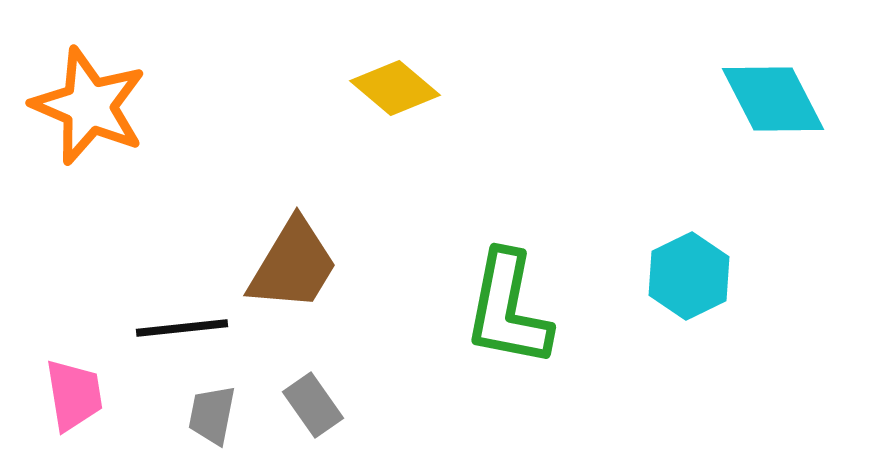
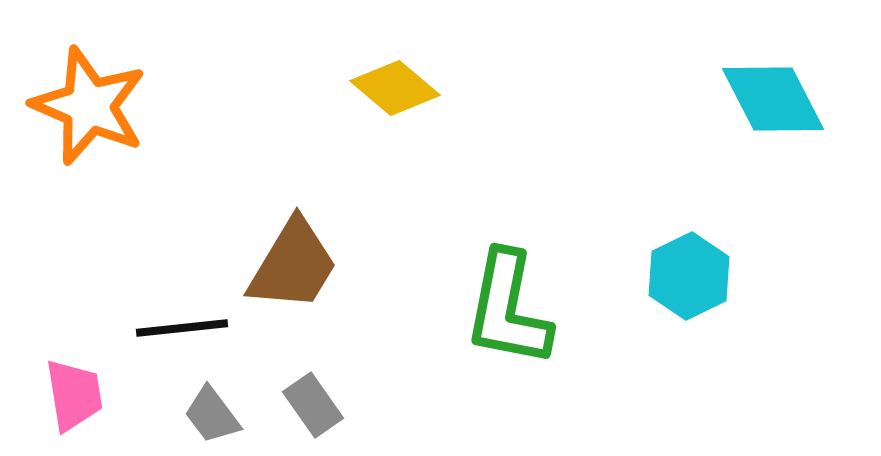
gray trapezoid: rotated 48 degrees counterclockwise
